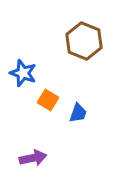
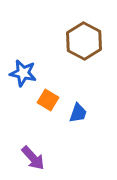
brown hexagon: rotated 6 degrees clockwise
blue star: rotated 8 degrees counterclockwise
purple arrow: rotated 60 degrees clockwise
